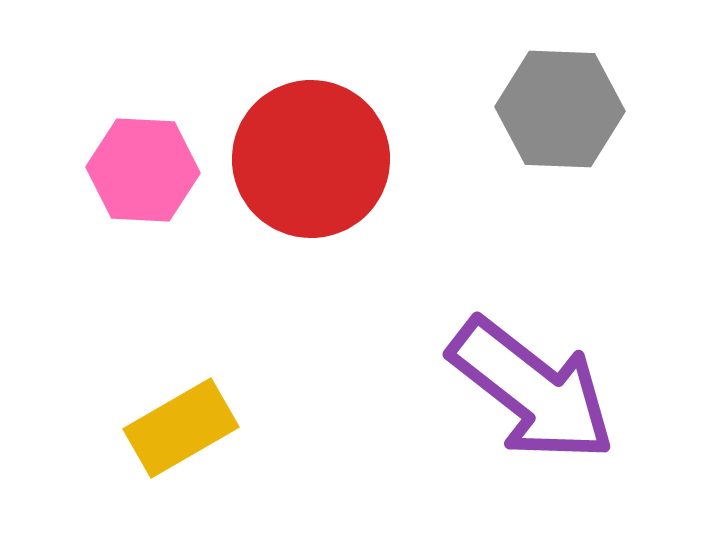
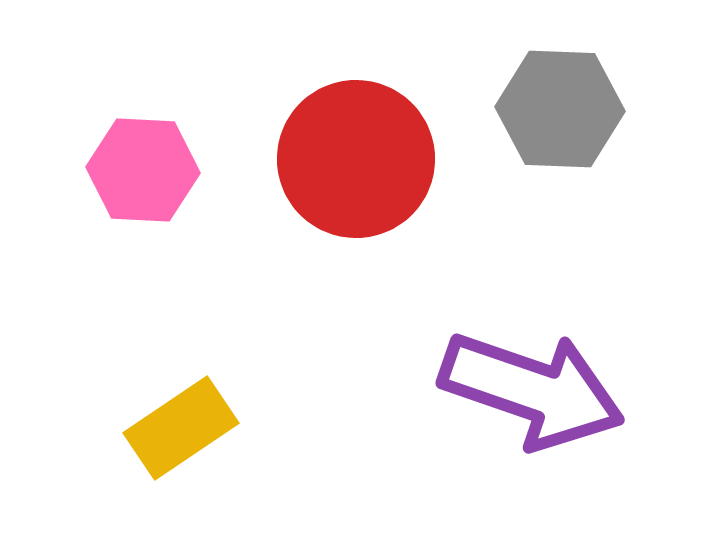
red circle: moved 45 px right
purple arrow: rotated 19 degrees counterclockwise
yellow rectangle: rotated 4 degrees counterclockwise
